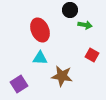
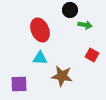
purple square: rotated 30 degrees clockwise
